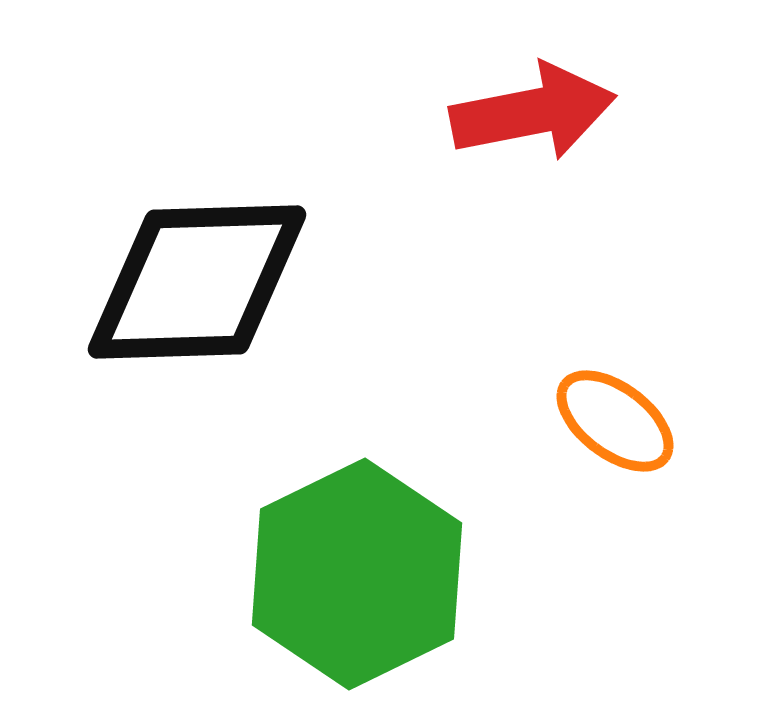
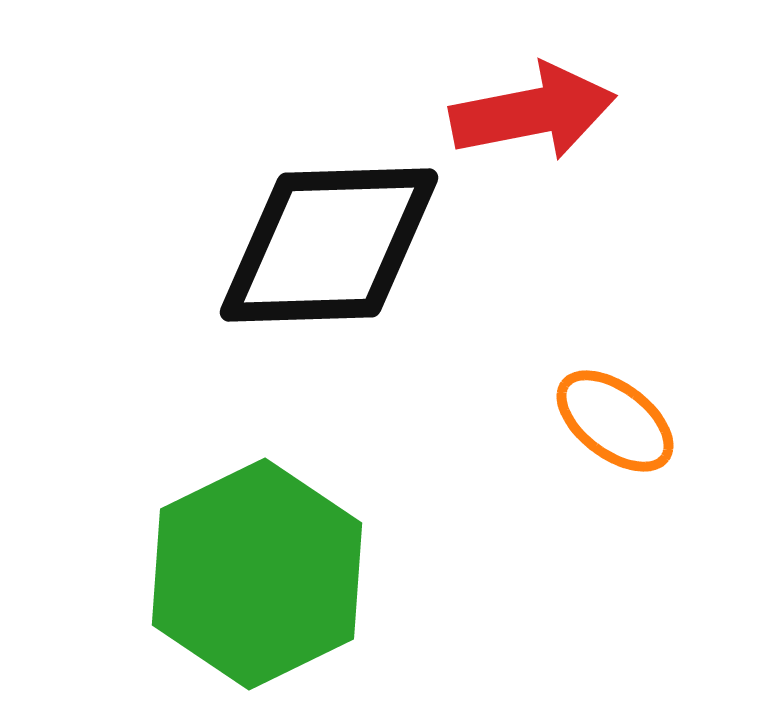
black diamond: moved 132 px right, 37 px up
green hexagon: moved 100 px left
